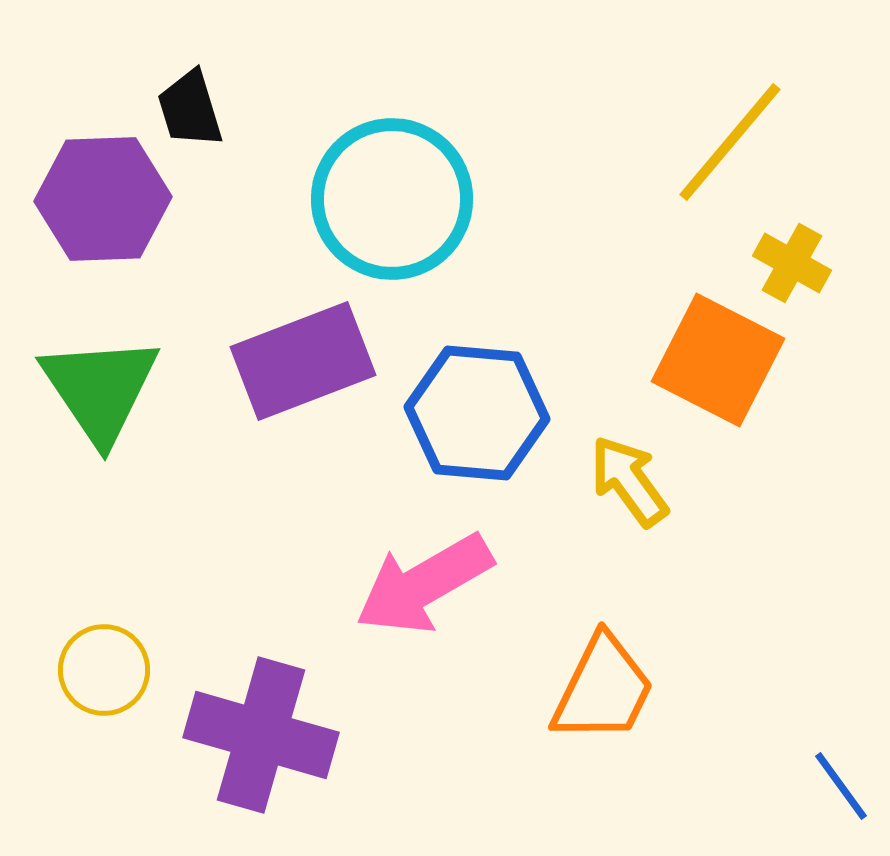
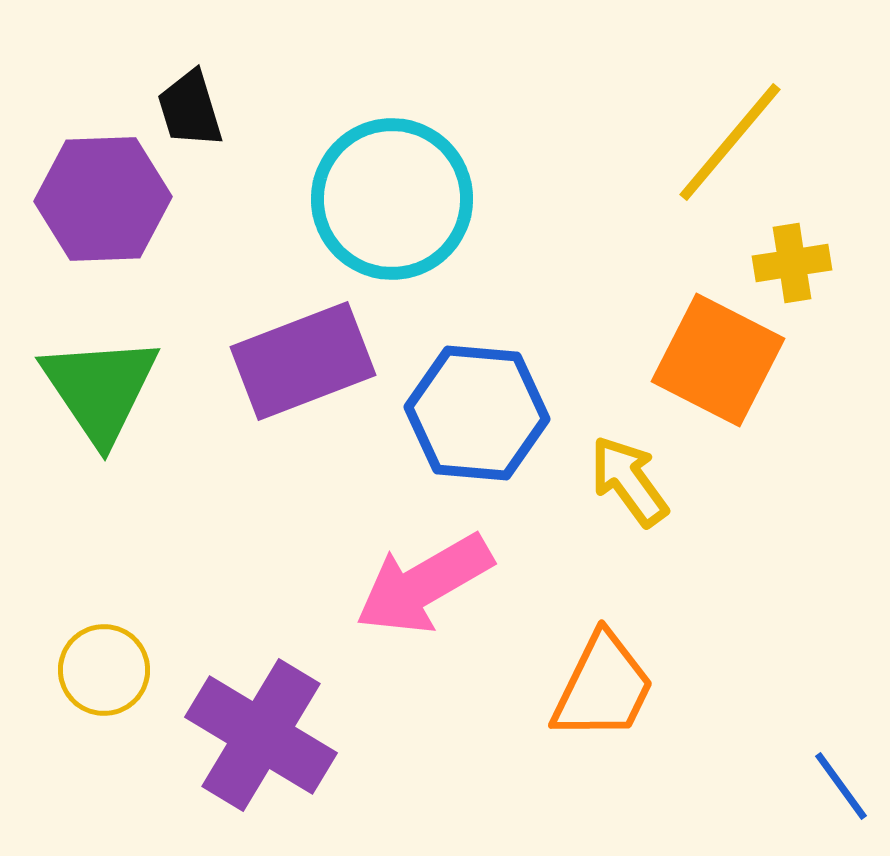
yellow cross: rotated 38 degrees counterclockwise
orange trapezoid: moved 2 px up
purple cross: rotated 15 degrees clockwise
